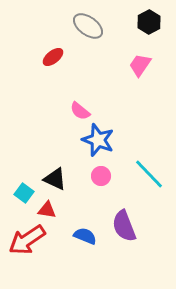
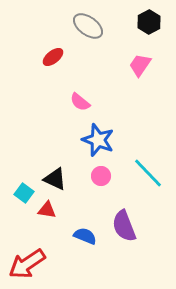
pink semicircle: moved 9 px up
cyan line: moved 1 px left, 1 px up
red arrow: moved 24 px down
